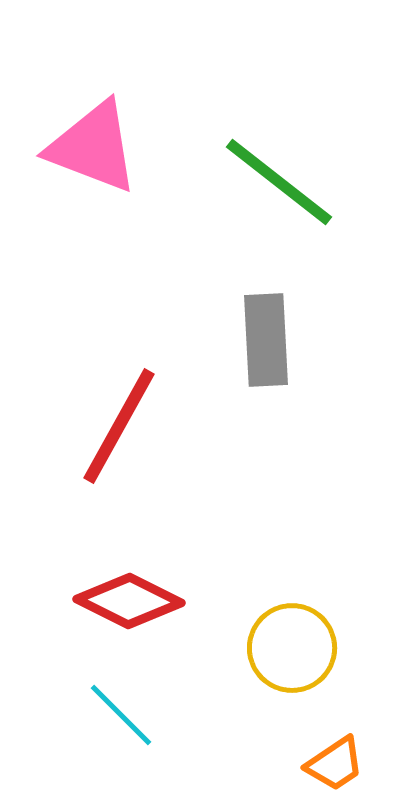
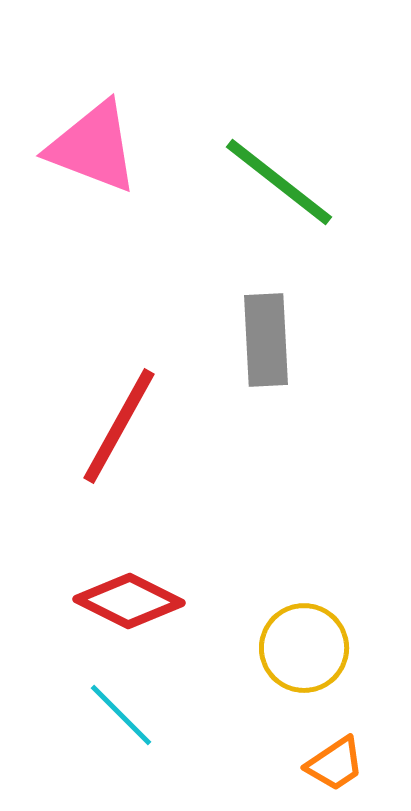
yellow circle: moved 12 px right
